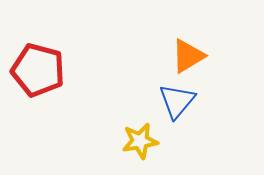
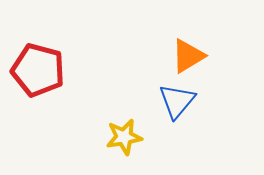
yellow star: moved 16 px left, 4 px up
